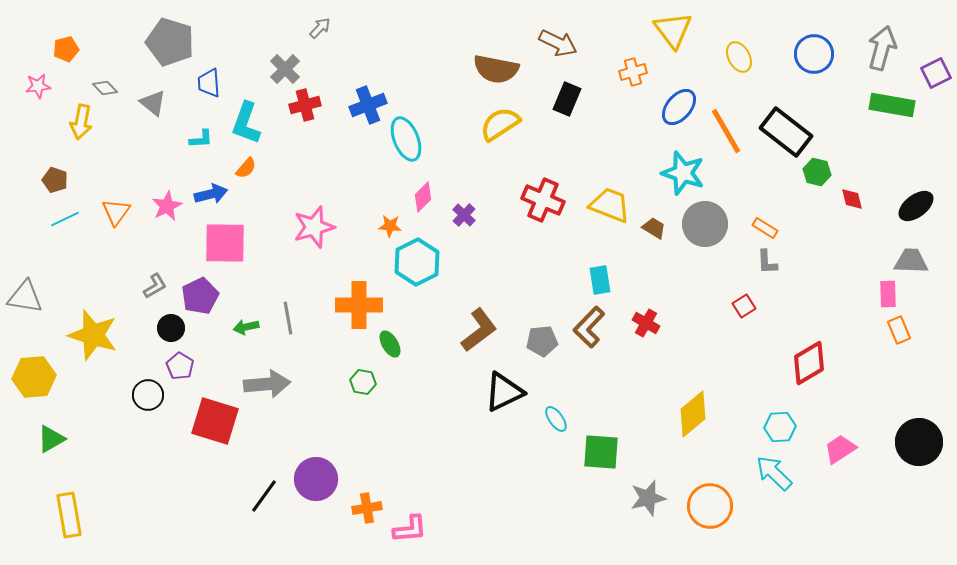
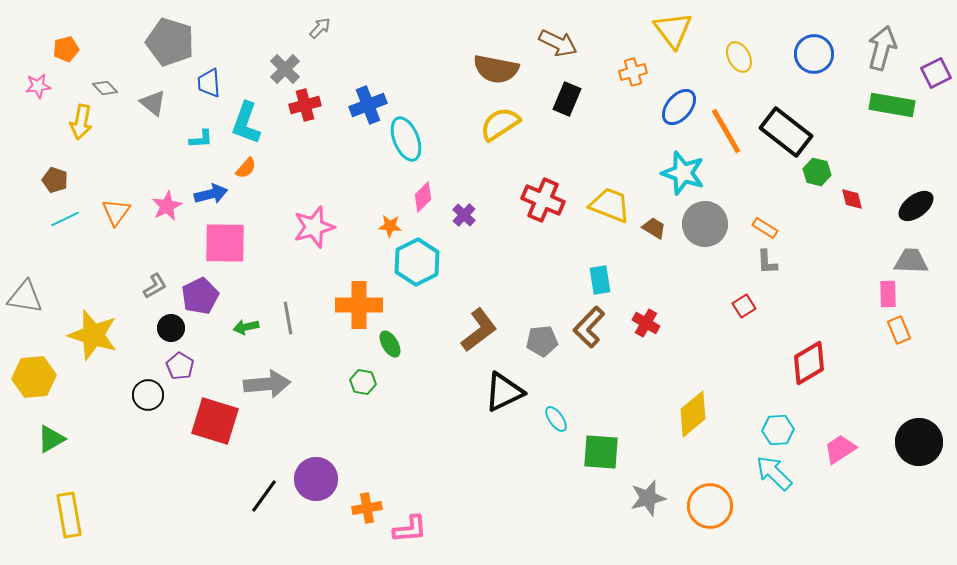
cyan hexagon at (780, 427): moved 2 px left, 3 px down
